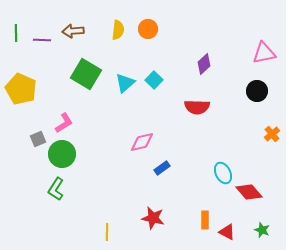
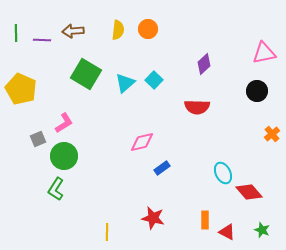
green circle: moved 2 px right, 2 px down
